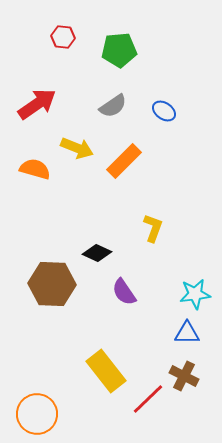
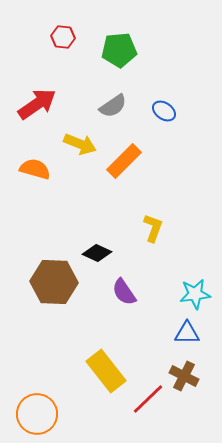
yellow arrow: moved 3 px right, 4 px up
brown hexagon: moved 2 px right, 2 px up
